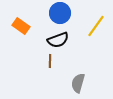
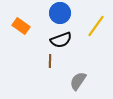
black semicircle: moved 3 px right
gray semicircle: moved 2 px up; rotated 18 degrees clockwise
